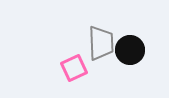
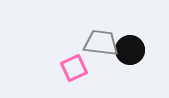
gray trapezoid: rotated 81 degrees counterclockwise
